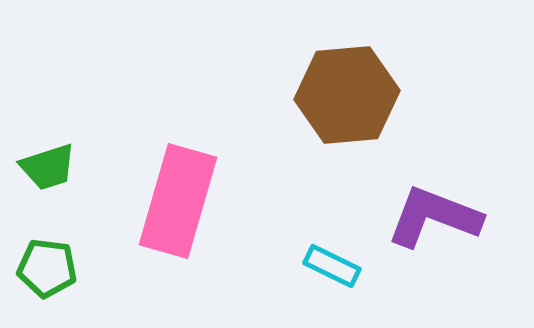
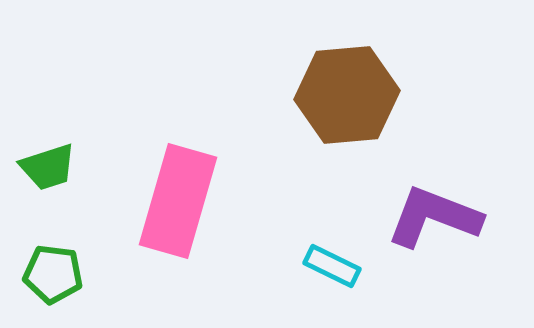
green pentagon: moved 6 px right, 6 px down
